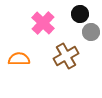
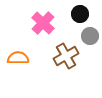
gray circle: moved 1 px left, 4 px down
orange semicircle: moved 1 px left, 1 px up
